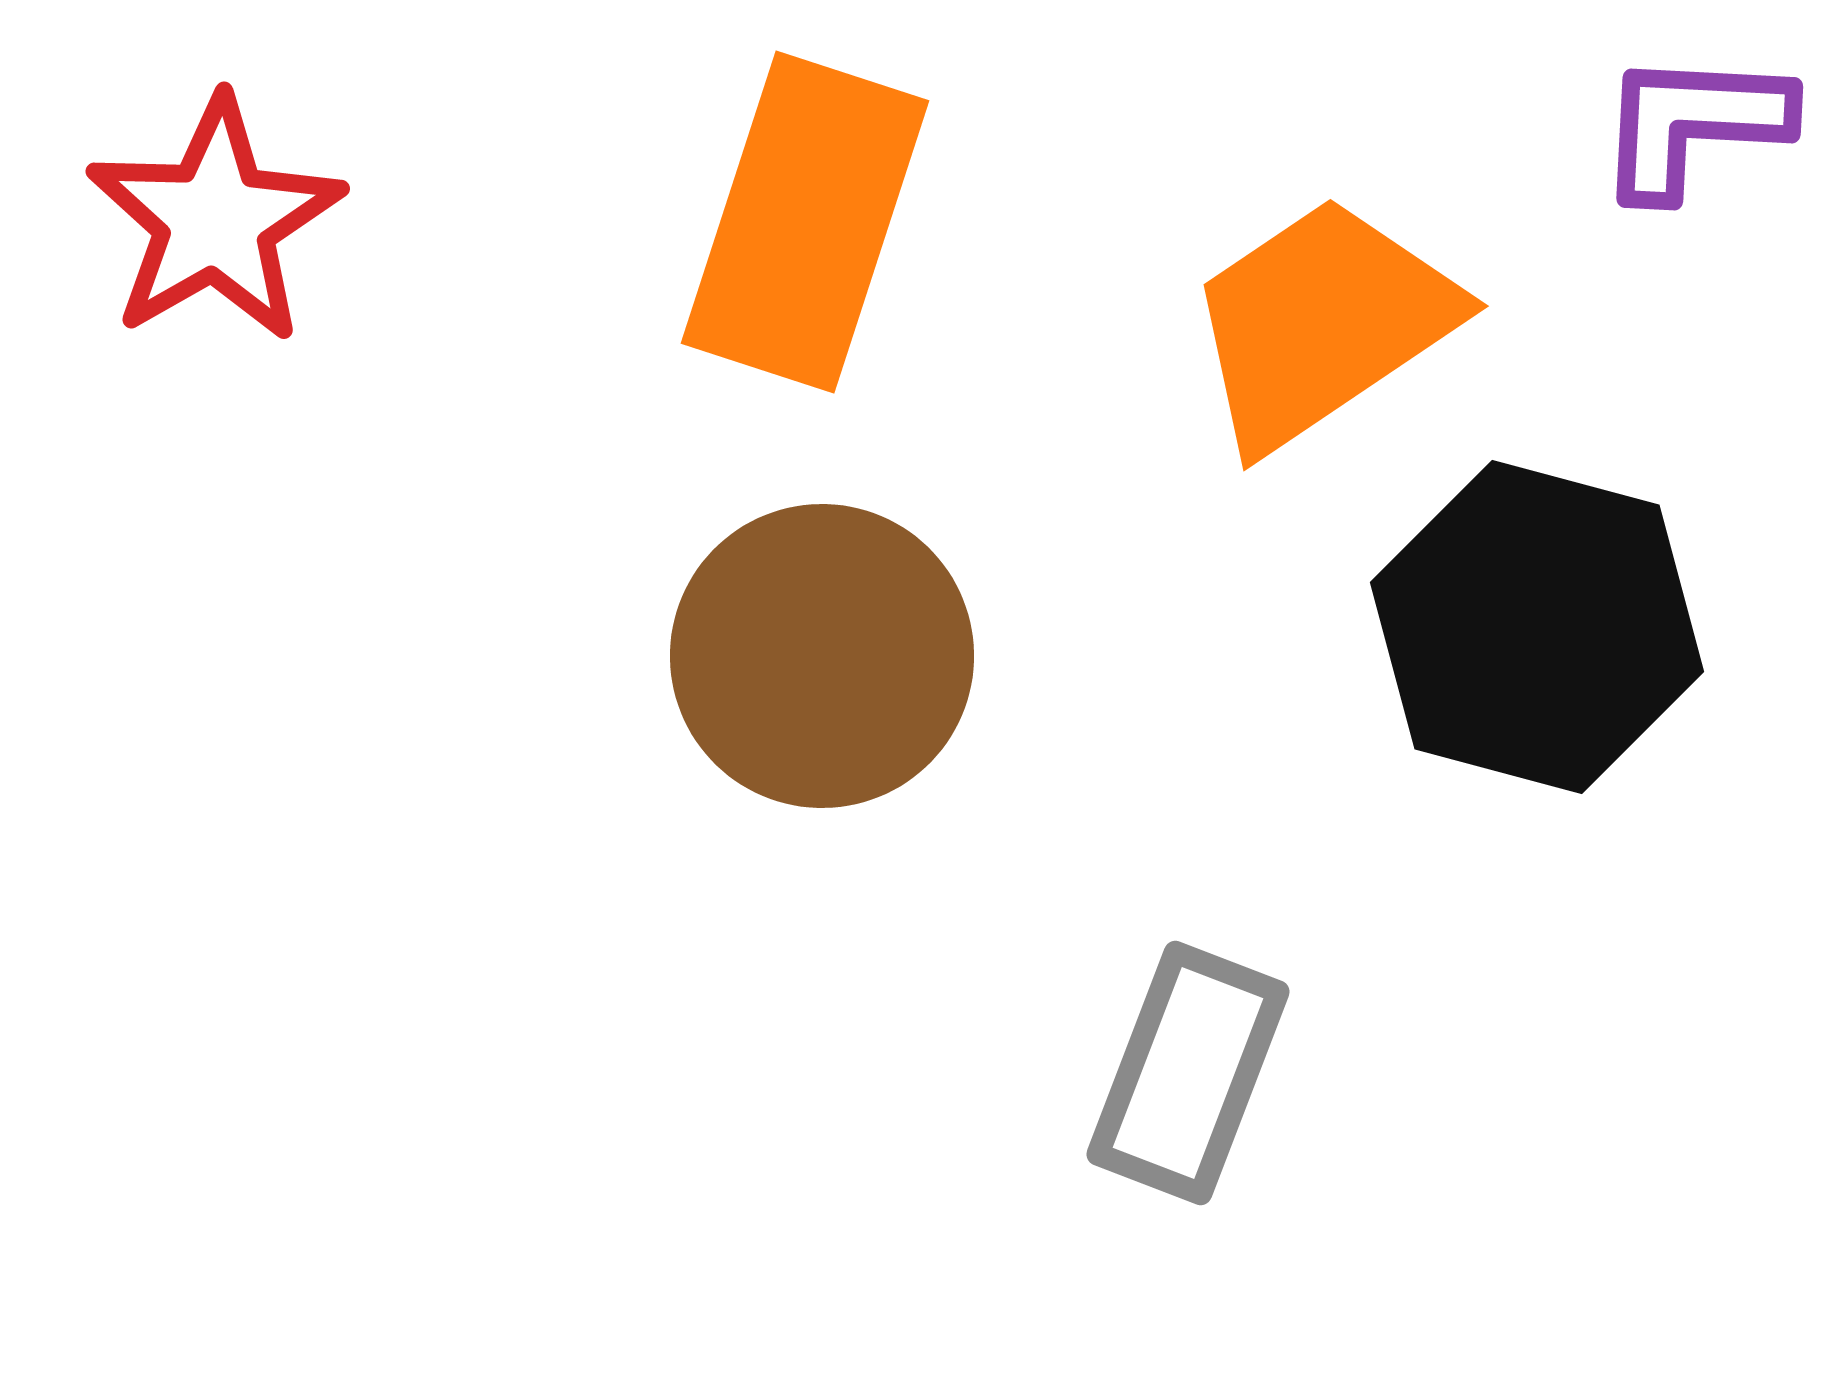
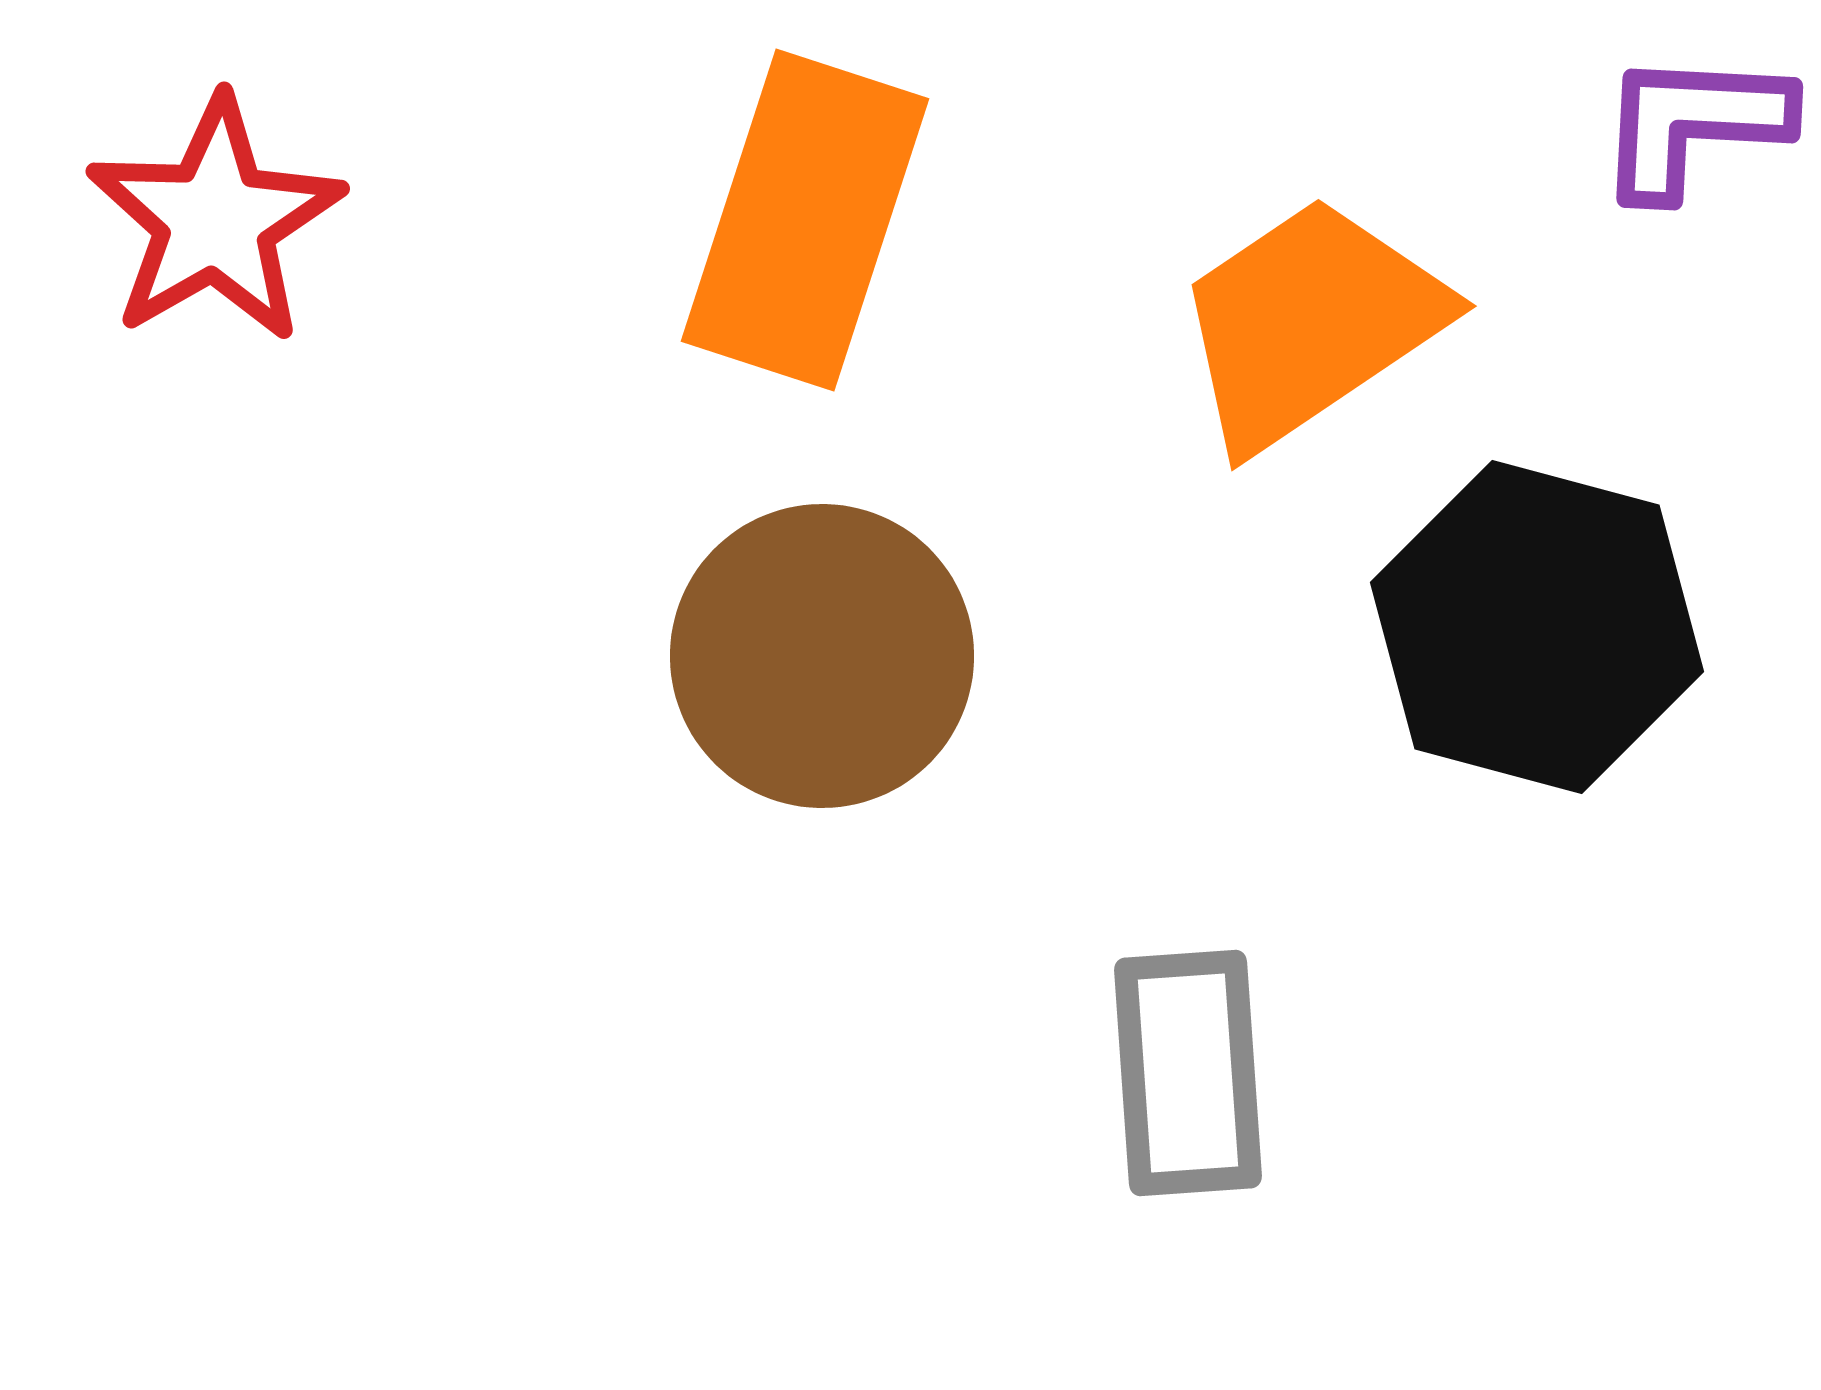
orange rectangle: moved 2 px up
orange trapezoid: moved 12 px left
gray rectangle: rotated 25 degrees counterclockwise
